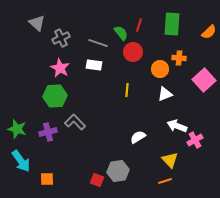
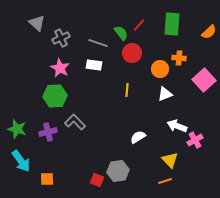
red line: rotated 24 degrees clockwise
red circle: moved 1 px left, 1 px down
